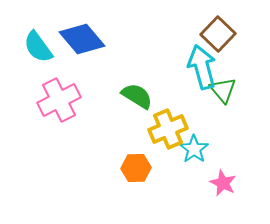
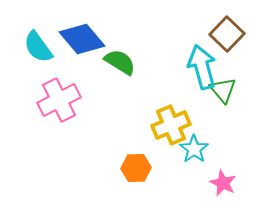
brown square: moved 9 px right
green semicircle: moved 17 px left, 34 px up
yellow cross: moved 3 px right, 4 px up
